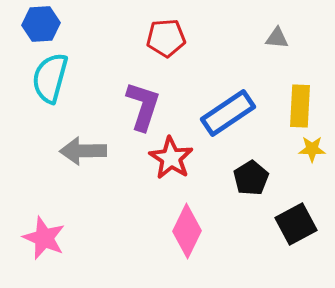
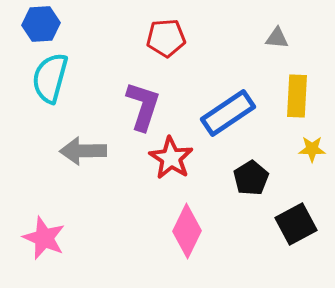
yellow rectangle: moved 3 px left, 10 px up
